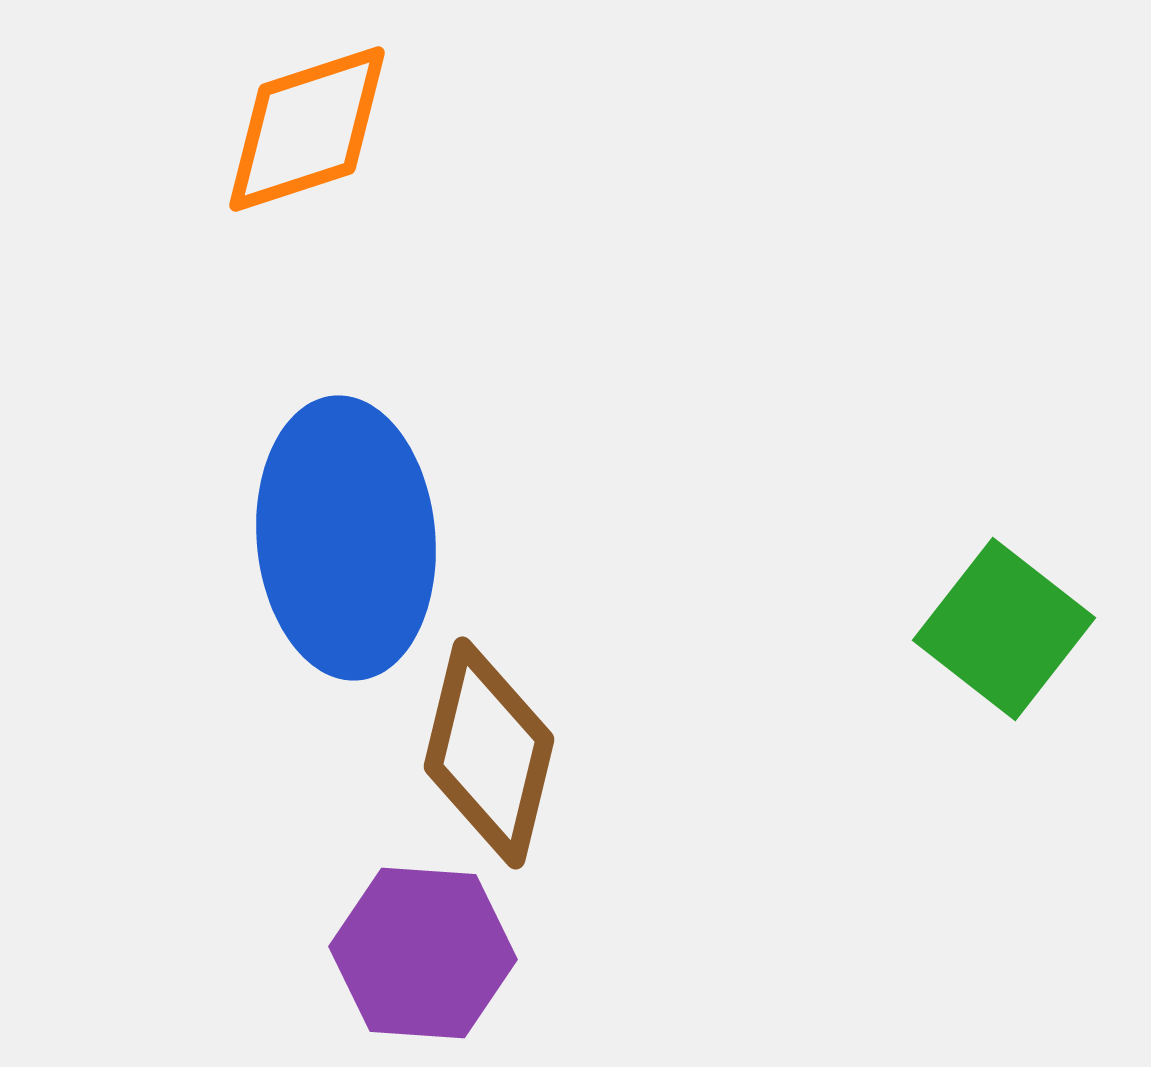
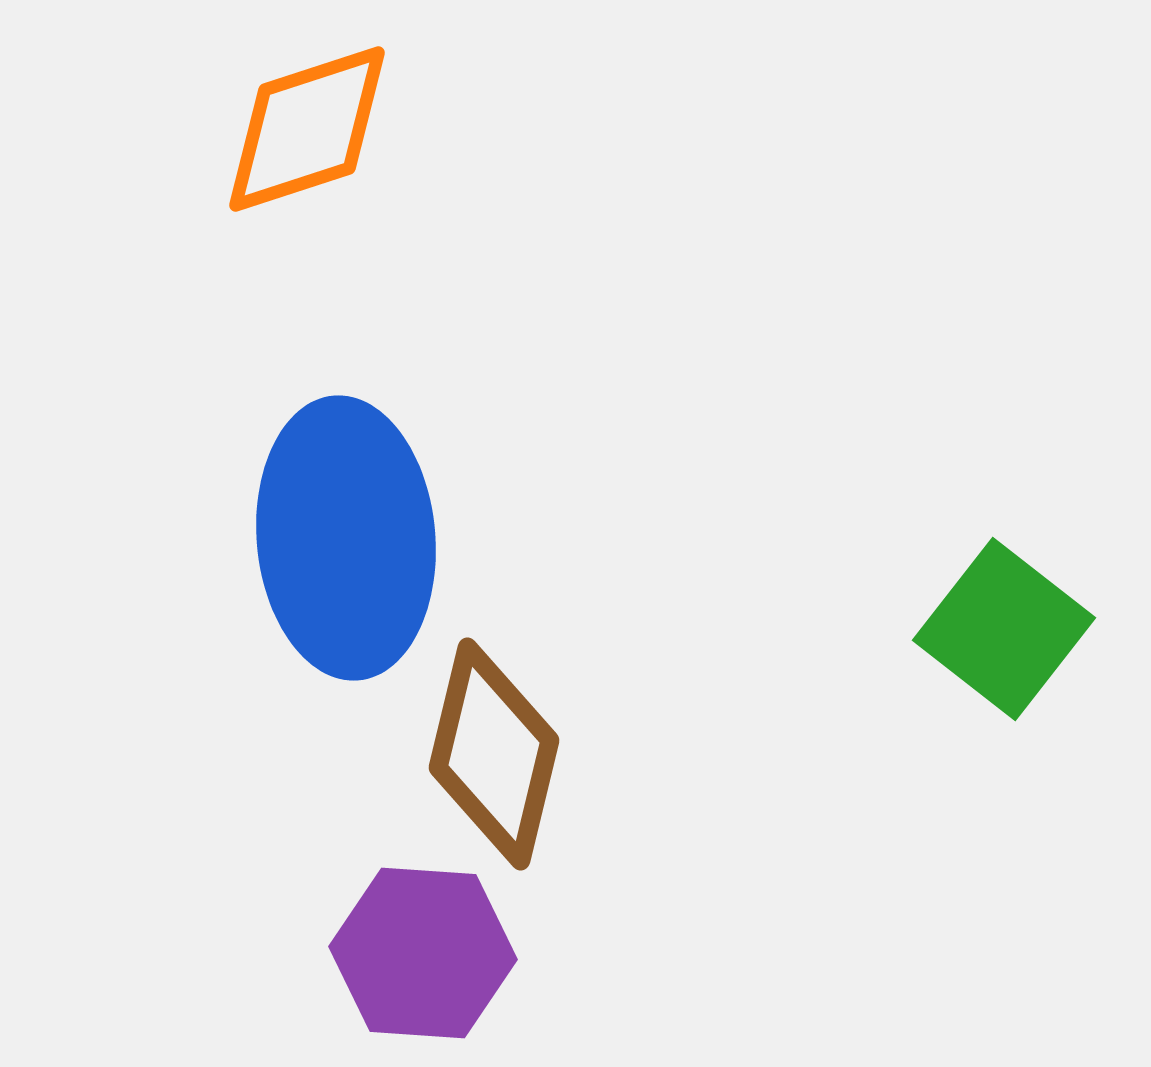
brown diamond: moved 5 px right, 1 px down
